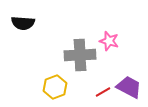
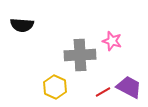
black semicircle: moved 1 px left, 2 px down
pink star: moved 3 px right
yellow hexagon: rotated 15 degrees counterclockwise
